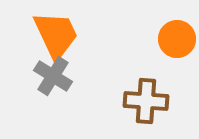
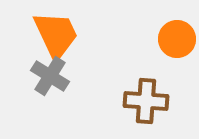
gray cross: moved 3 px left
